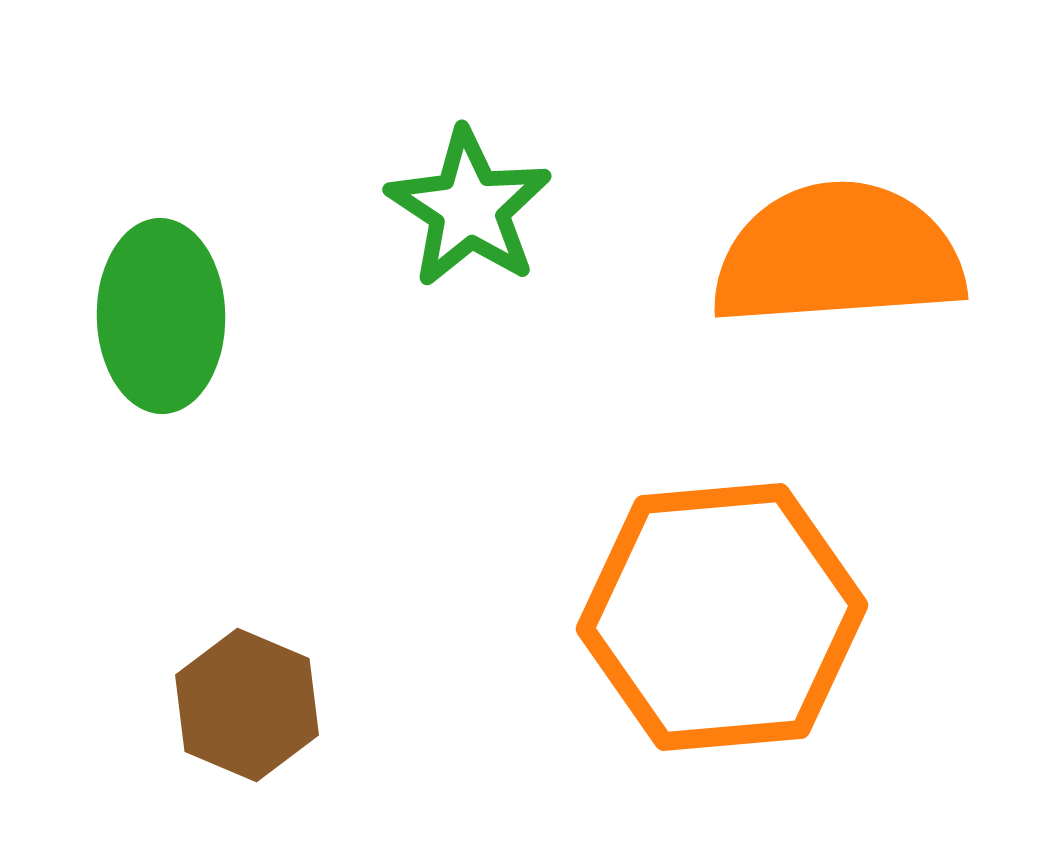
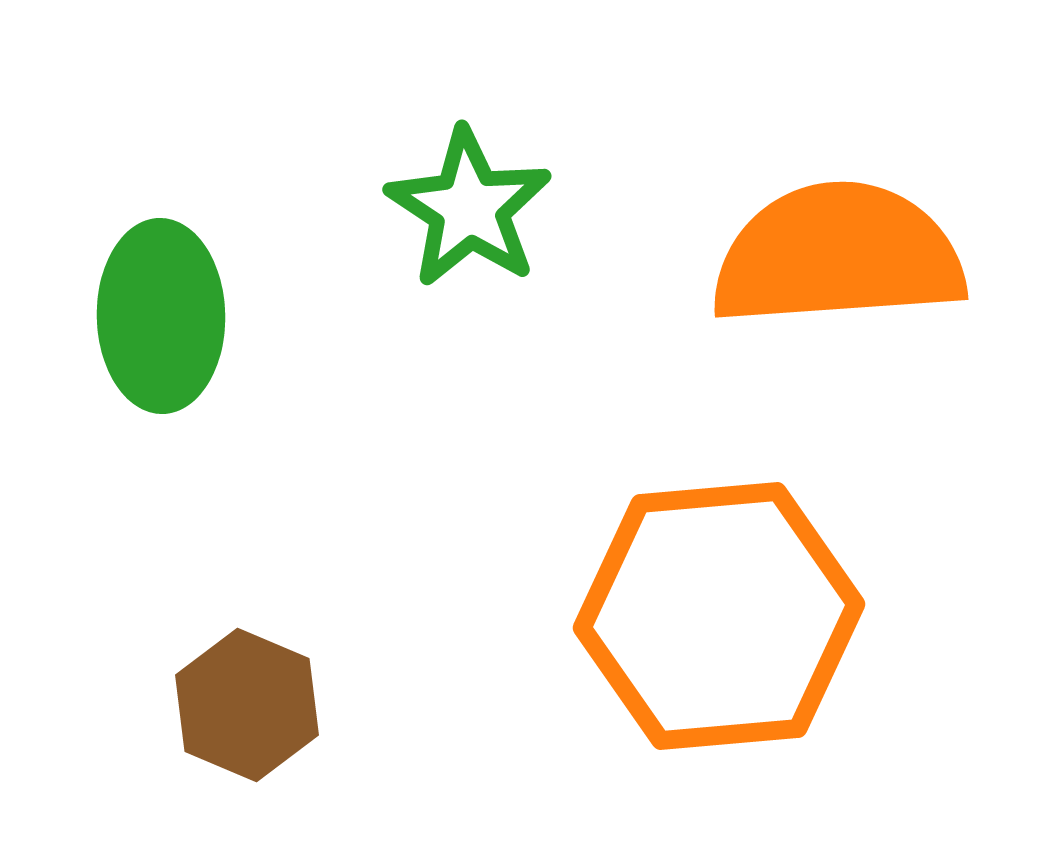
orange hexagon: moved 3 px left, 1 px up
